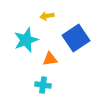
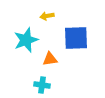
blue square: rotated 32 degrees clockwise
cyan cross: moved 1 px left
